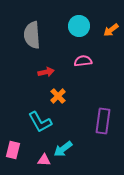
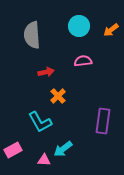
pink rectangle: rotated 48 degrees clockwise
